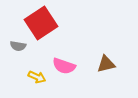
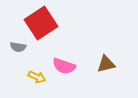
gray semicircle: moved 1 px down
